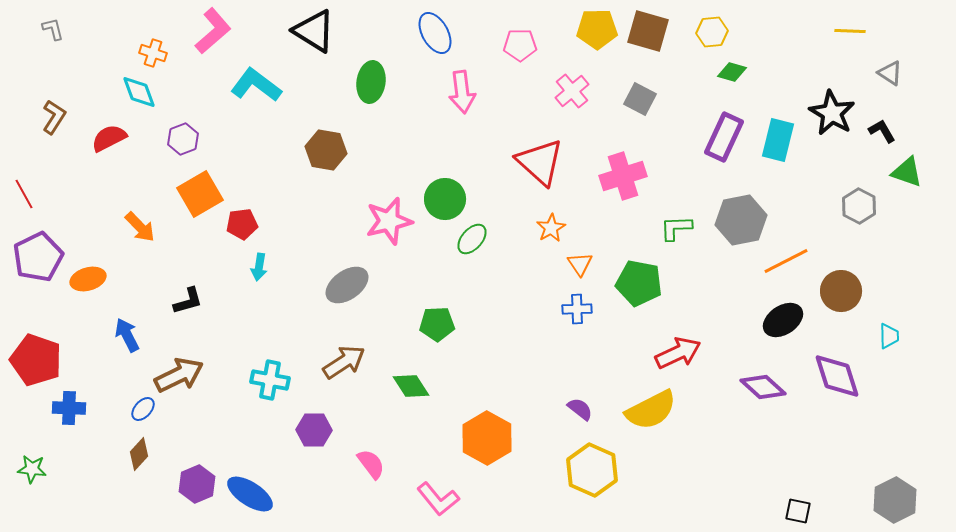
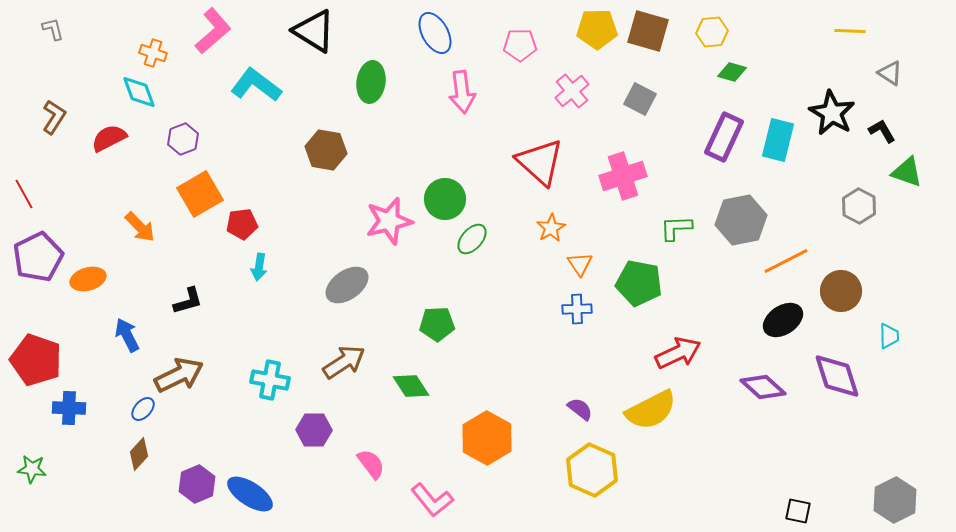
pink L-shape at (438, 499): moved 6 px left, 1 px down
